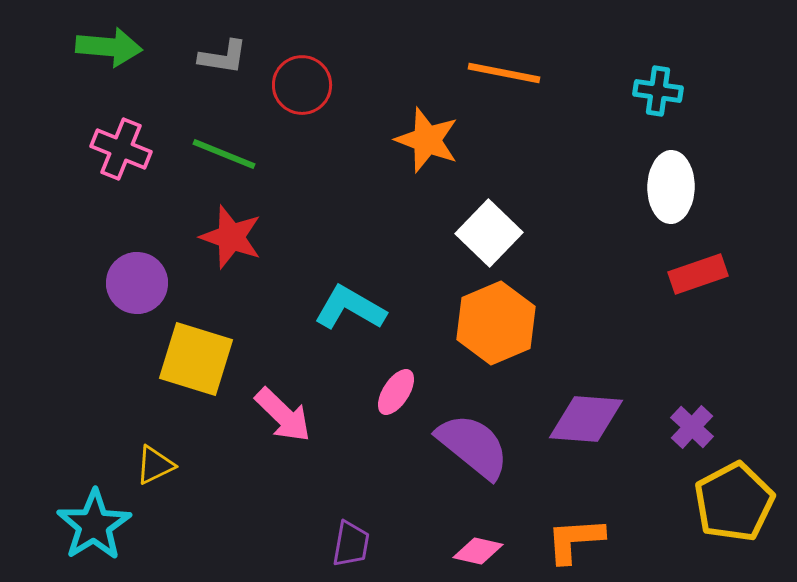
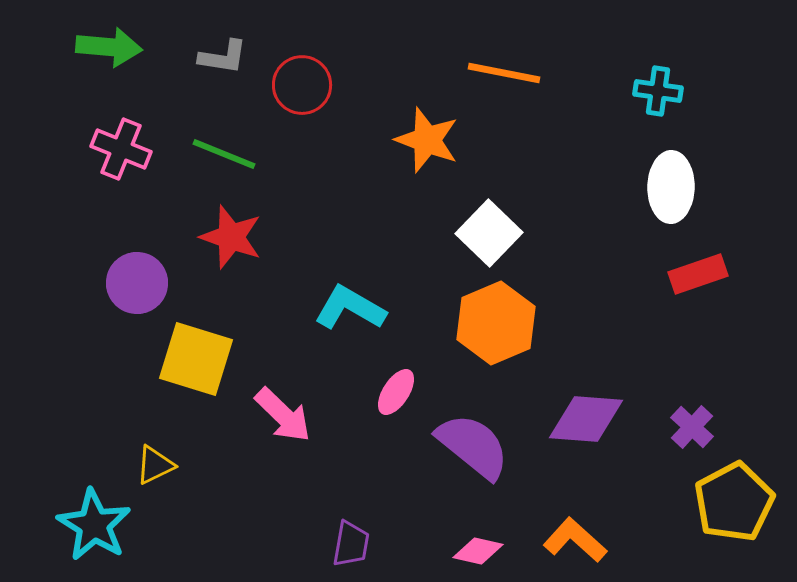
cyan star: rotated 8 degrees counterclockwise
orange L-shape: rotated 46 degrees clockwise
